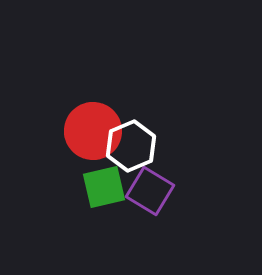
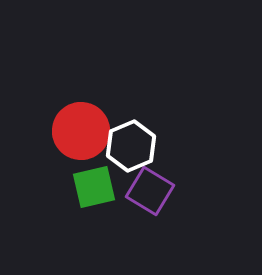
red circle: moved 12 px left
green square: moved 10 px left
